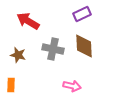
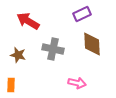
brown diamond: moved 8 px right, 2 px up
pink arrow: moved 5 px right, 3 px up
